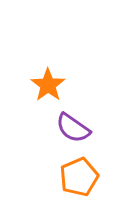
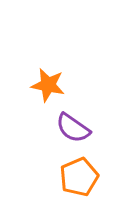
orange star: rotated 24 degrees counterclockwise
